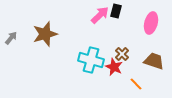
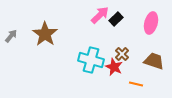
black rectangle: moved 8 px down; rotated 32 degrees clockwise
brown star: rotated 20 degrees counterclockwise
gray arrow: moved 2 px up
orange line: rotated 32 degrees counterclockwise
